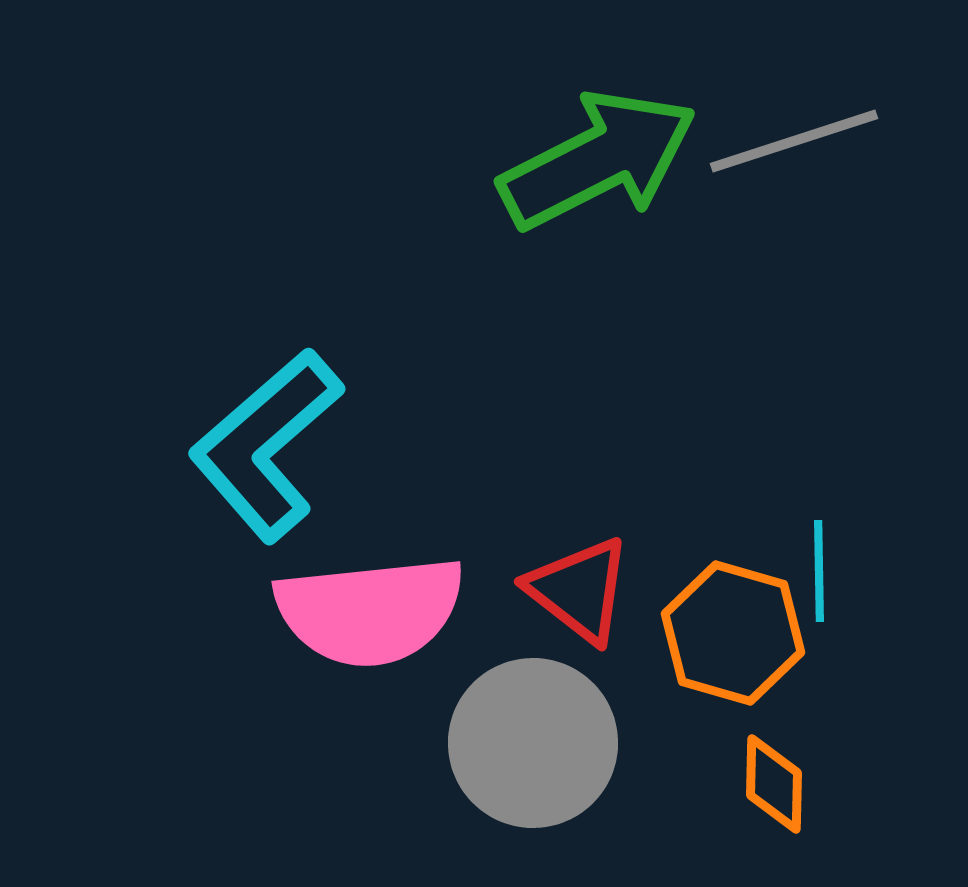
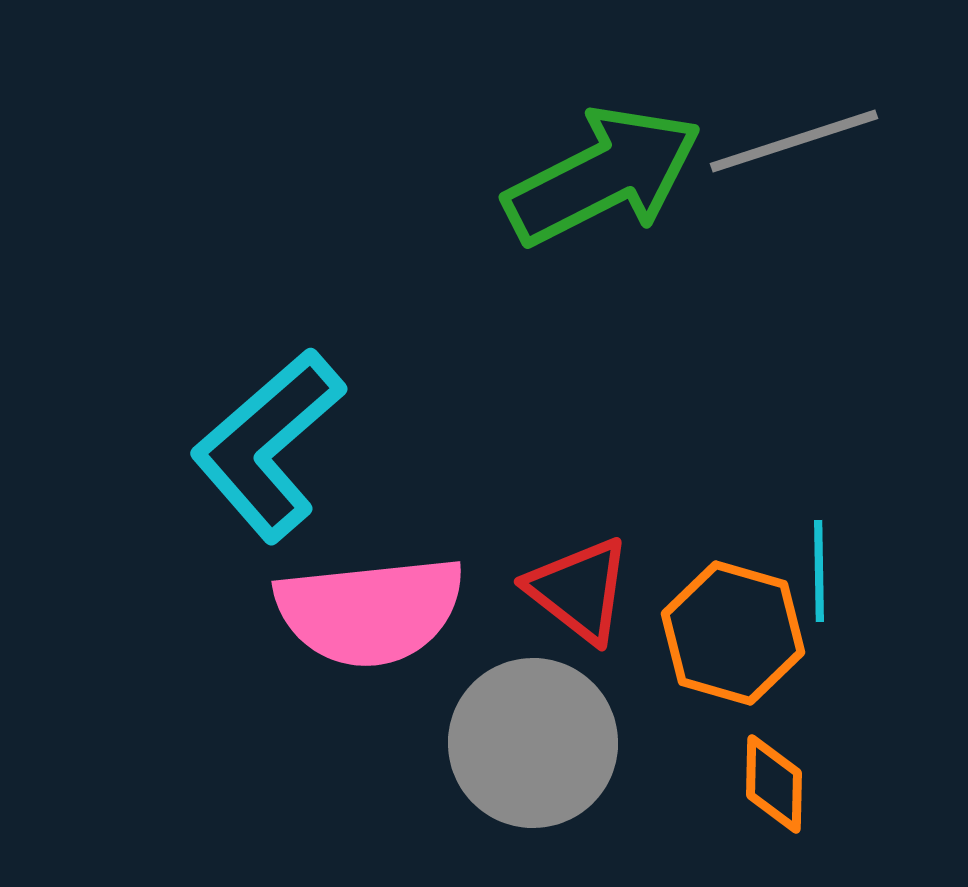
green arrow: moved 5 px right, 16 px down
cyan L-shape: moved 2 px right
